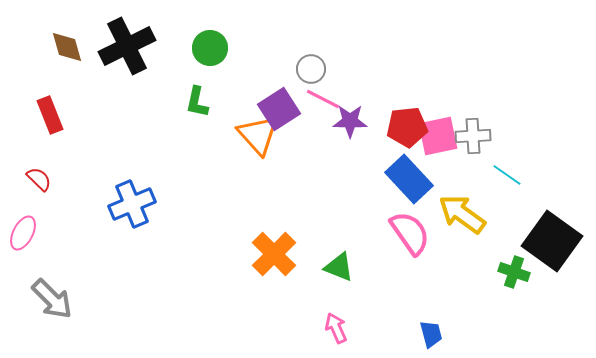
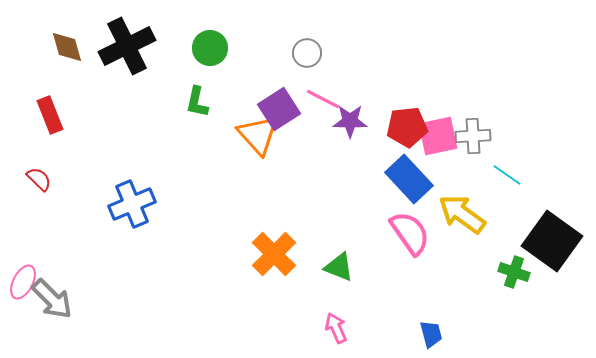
gray circle: moved 4 px left, 16 px up
pink ellipse: moved 49 px down
